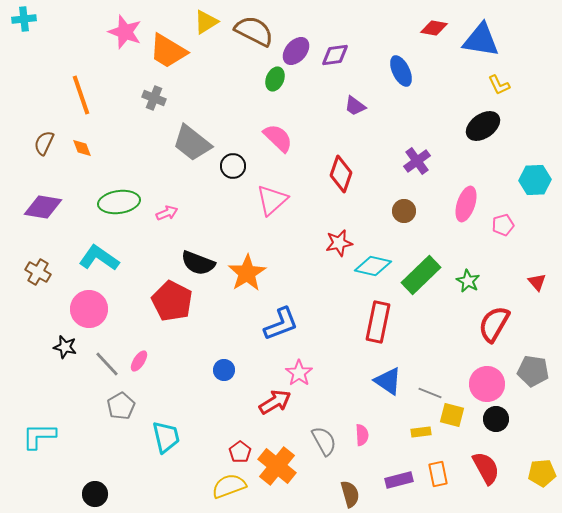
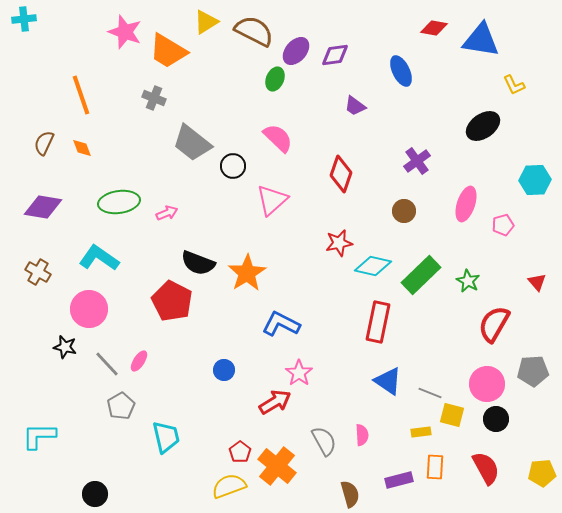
yellow L-shape at (499, 85): moved 15 px right
blue L-shape at (281, 324): rotated 132 degrees counterclockwise
gray pentagon at (533, 371): rotated 12 degrees counterclockwise
orange rectangle at (438, 474): moved 3 px left, 7 px up; rotated 15 degrees clockwise
